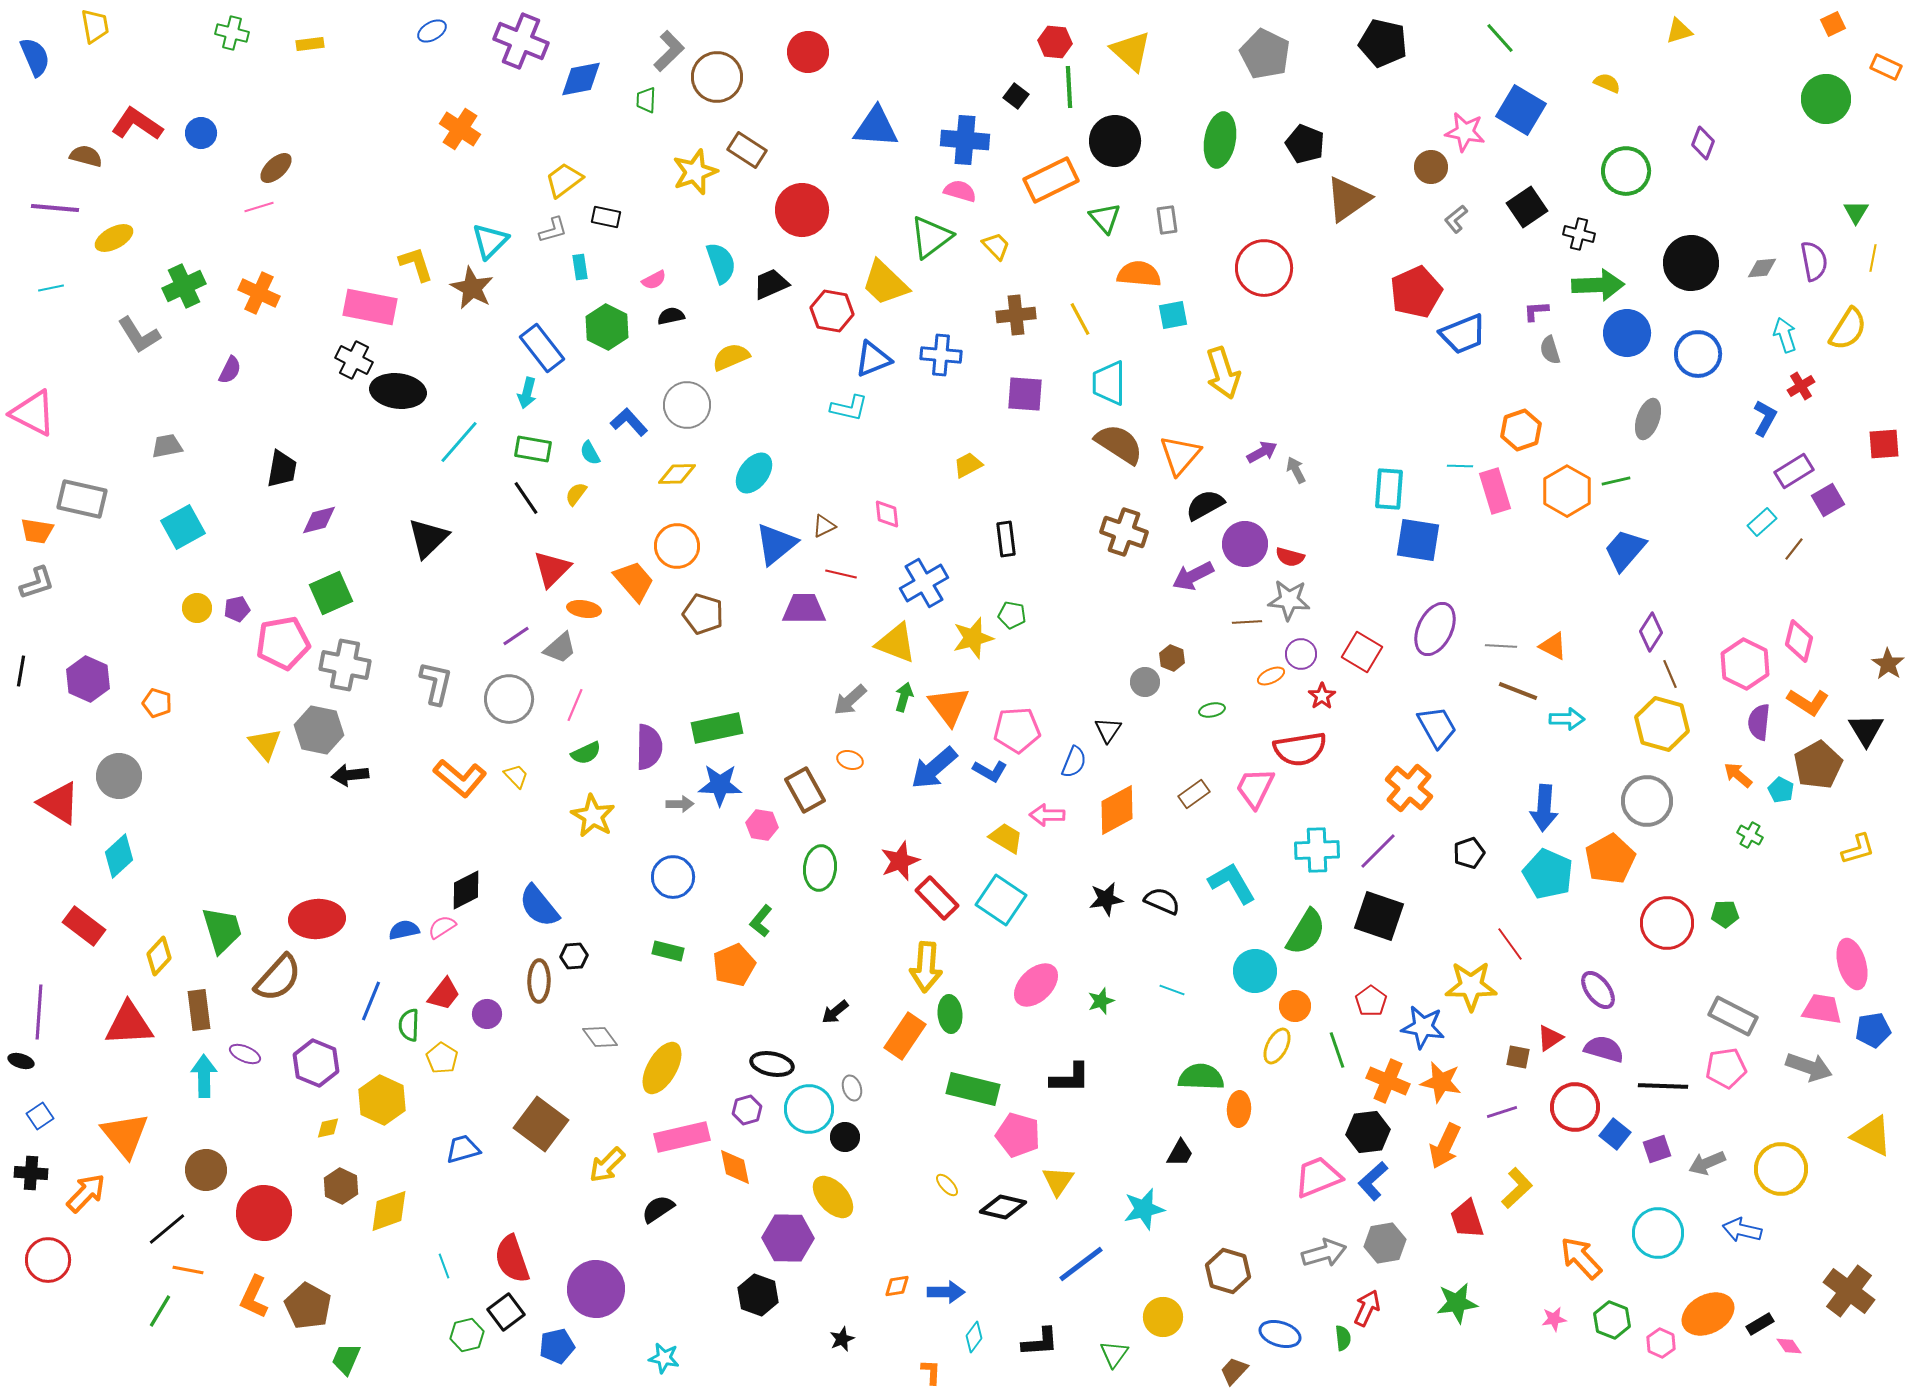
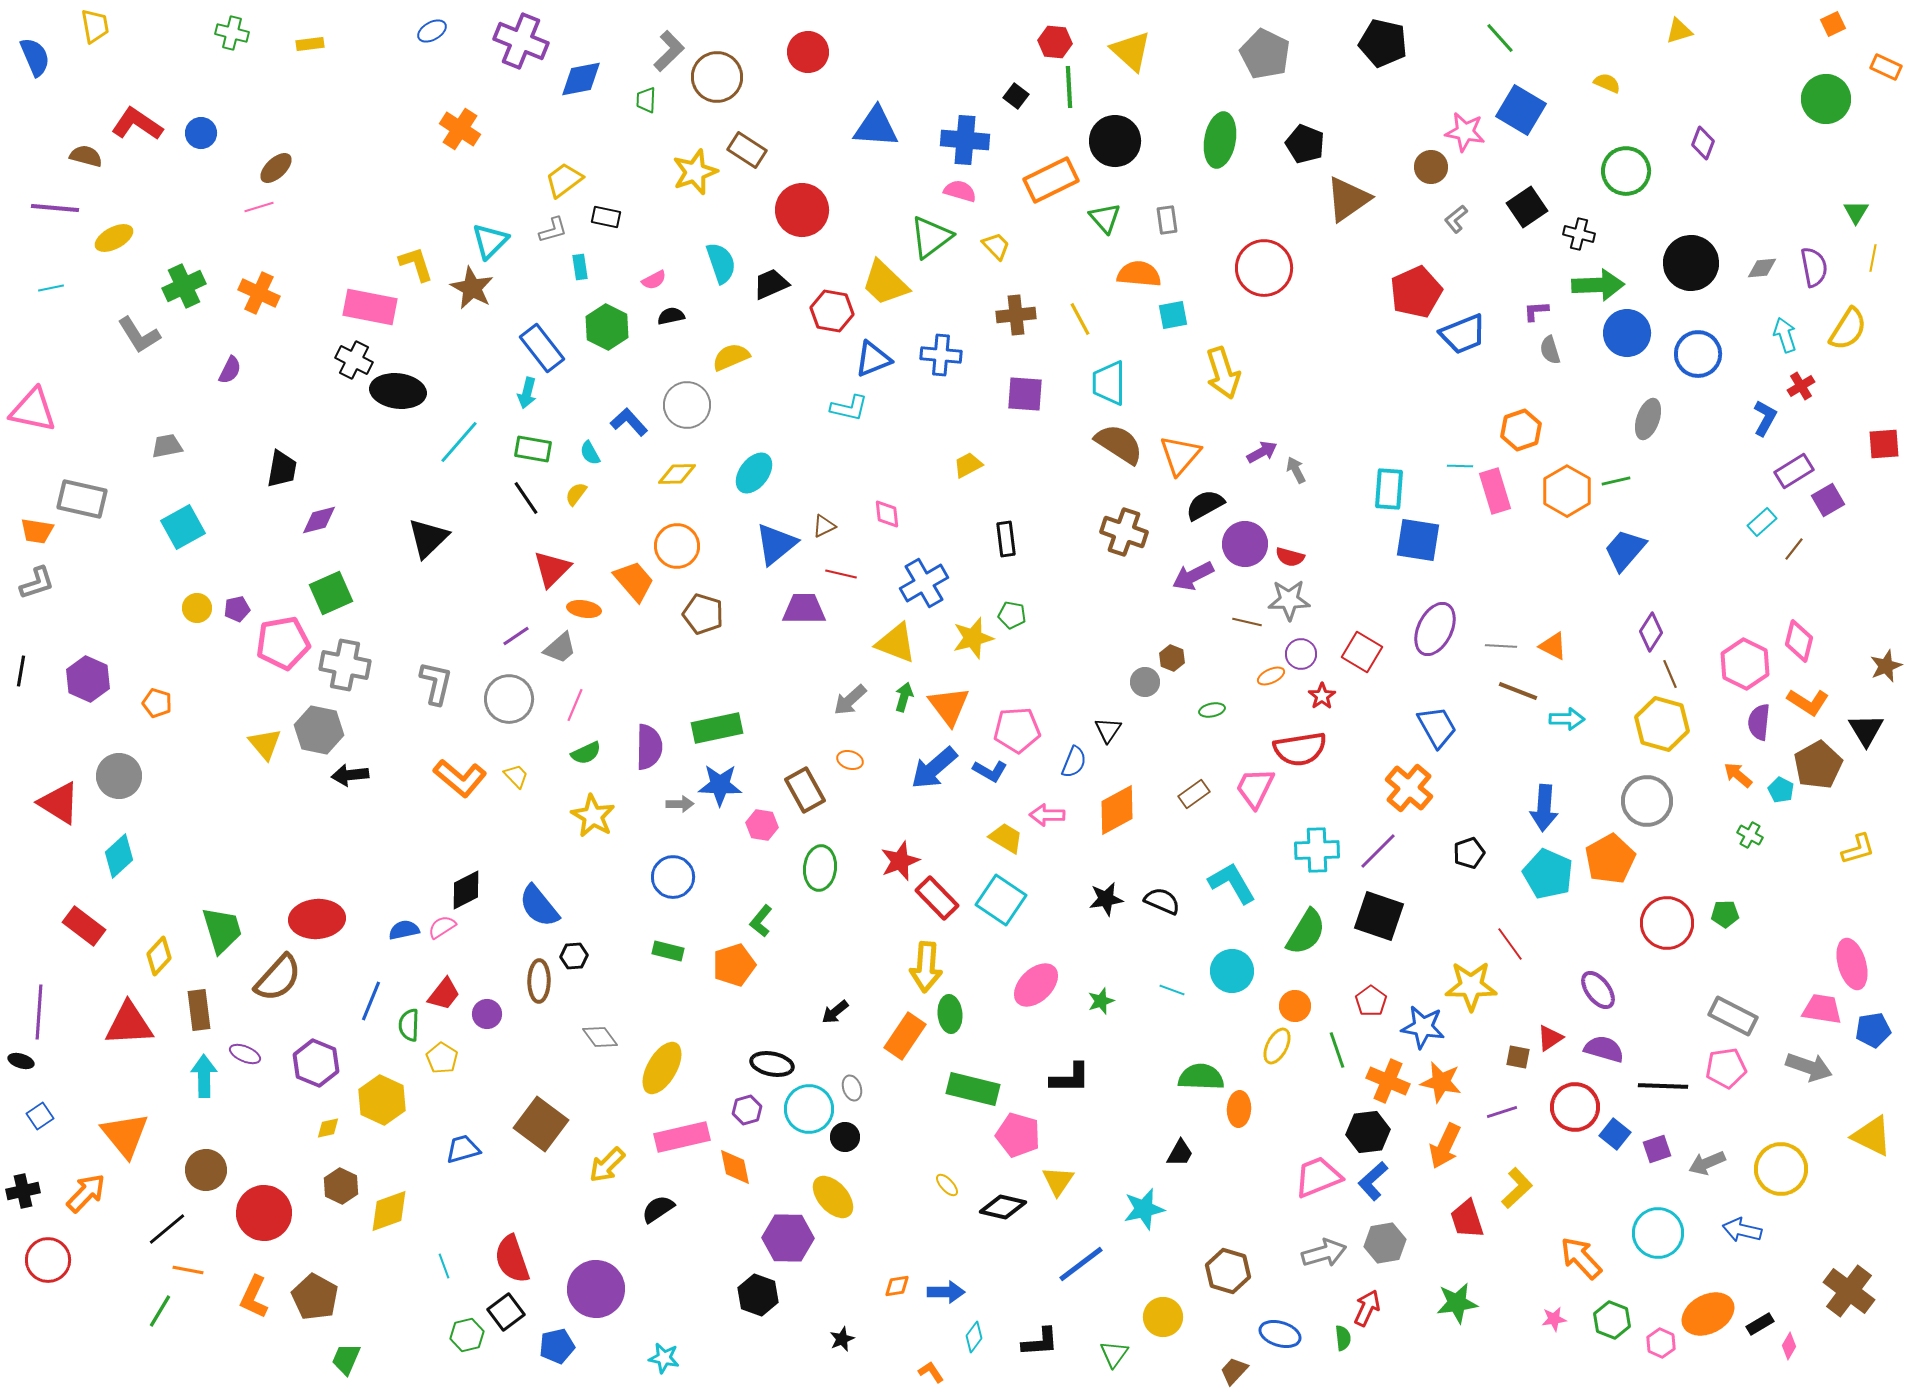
purple semicircle at (1814, 261): moved 6 px down
pink triangle at (33, 413): moved 3 px up; rotated 15 degrees counterclockwise
gray star at (1289, 600): rotated 6 degrees counterclockwise
brown line at (1247, 622): rotated 16 degrees clockwise
brown star at (1888, 664): moved 2 px left, 2 px down; rotated 16 degrees clockwise
orange pentagon at (734, 965): rotated 6 degrees clockwise
cyan circle at (1255, 971): moved 23 px left
black cross at (31, 1173): moved 8 px left, 18 px down; rotated 16 degrees counterclockwise
brown pentagon at (308, 1306): moved 7 px right, 9 px up
pink diamond at (1789, 1346): rotated 64 degrees clockwise
orange L-shape at (931, 1372): rotated 36 degrees counterclockwise
